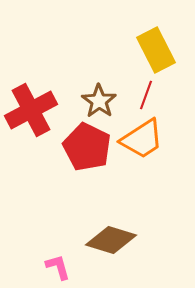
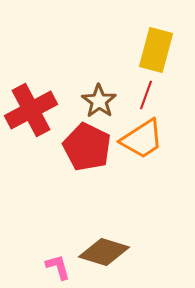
yellow rectangle: rotated 42 degrees clockwise
brown diamond: moved 7 px left, 12 px down
